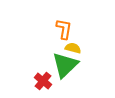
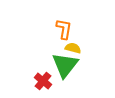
green triangle: rotated 8 degrees counterclockwise
